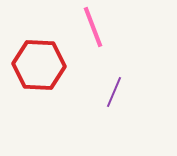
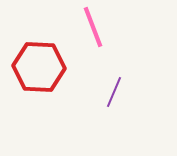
red hexagon: moved 2 px down
